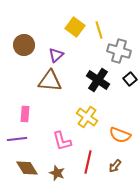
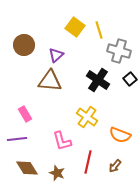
pink rectangle: rotated 35 degrees counterclockwise
